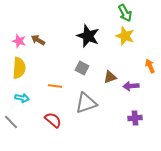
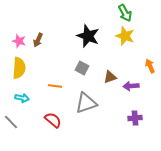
brown arrow: rotated 96 degrees counterclockwise
